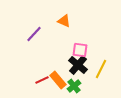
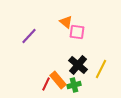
orange triangle: moved 2 px right, 1 px down; rotated 16 degrees clockwise
purple line: moved 5 px left, 2 px down
pink square: moved 3 px left, 18 px up
red line: moved 4 px right, 4 px down; rotated 40 degrees counterclockwise
green cross: moved 1 px up; rotated 24 degrees clockwise
